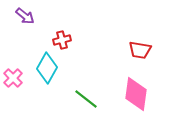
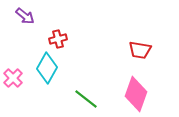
red cross: moved 4 px left, 1 px up
pink diamond: rotated 12 degrees clockwise
